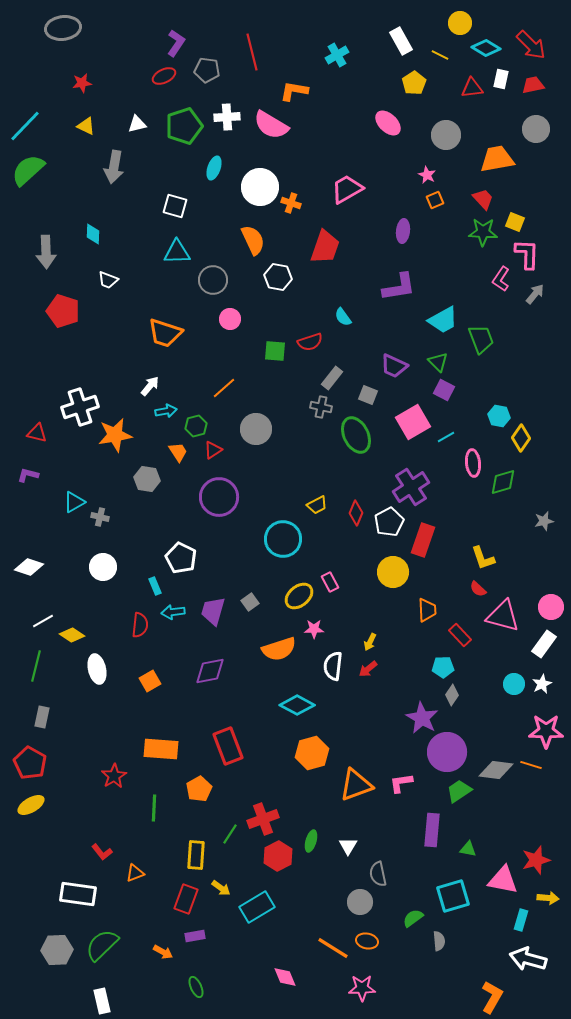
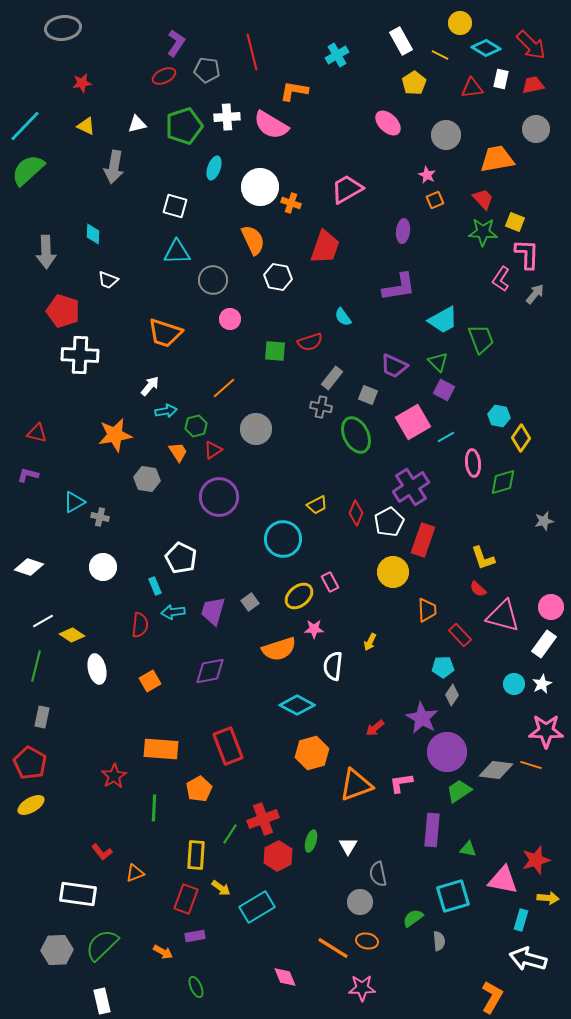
white cross at (80, 407): moved 52 px up; rotated 21 degrees clockwise
red arrow at (368, 669): moved 7 px right, 59 px down
